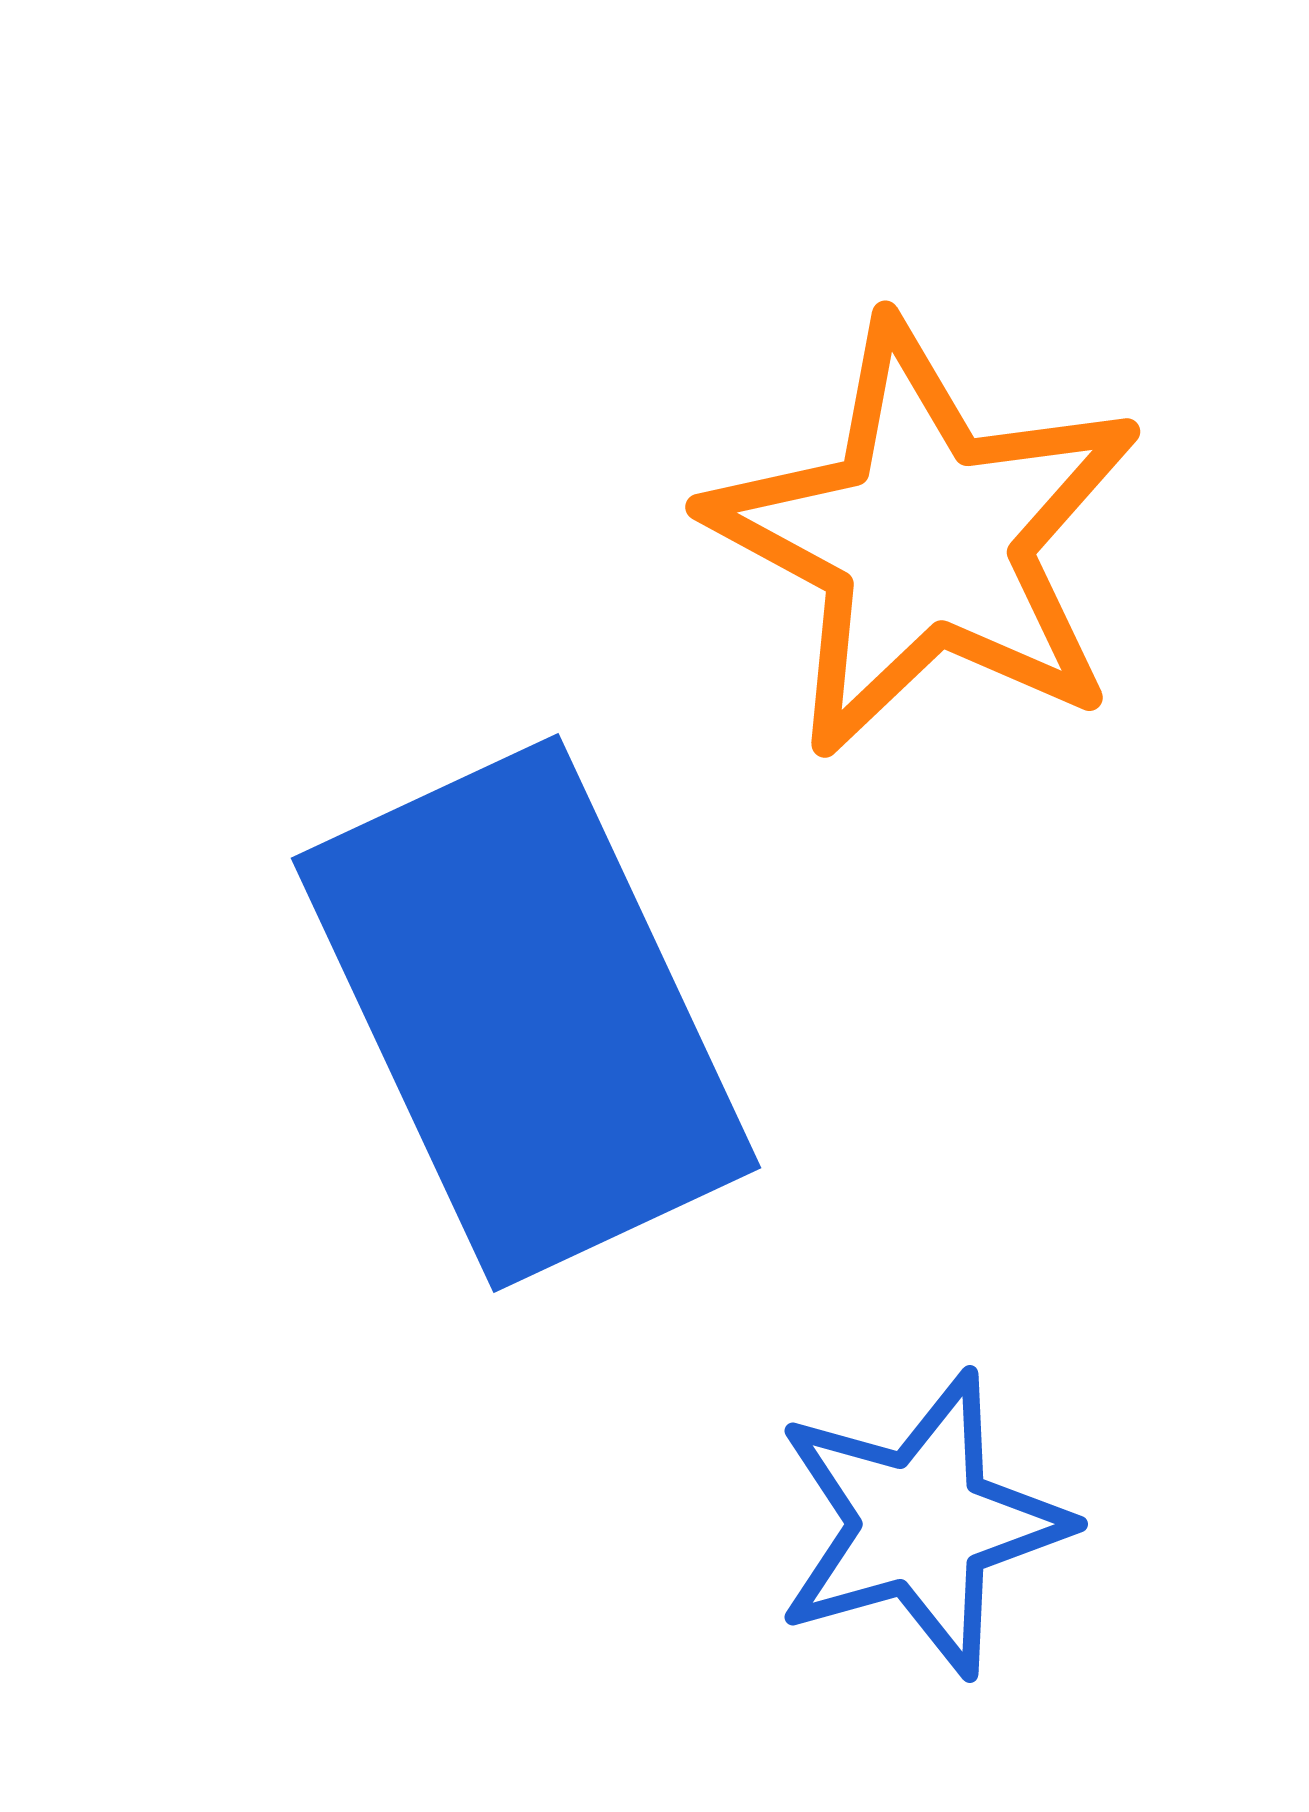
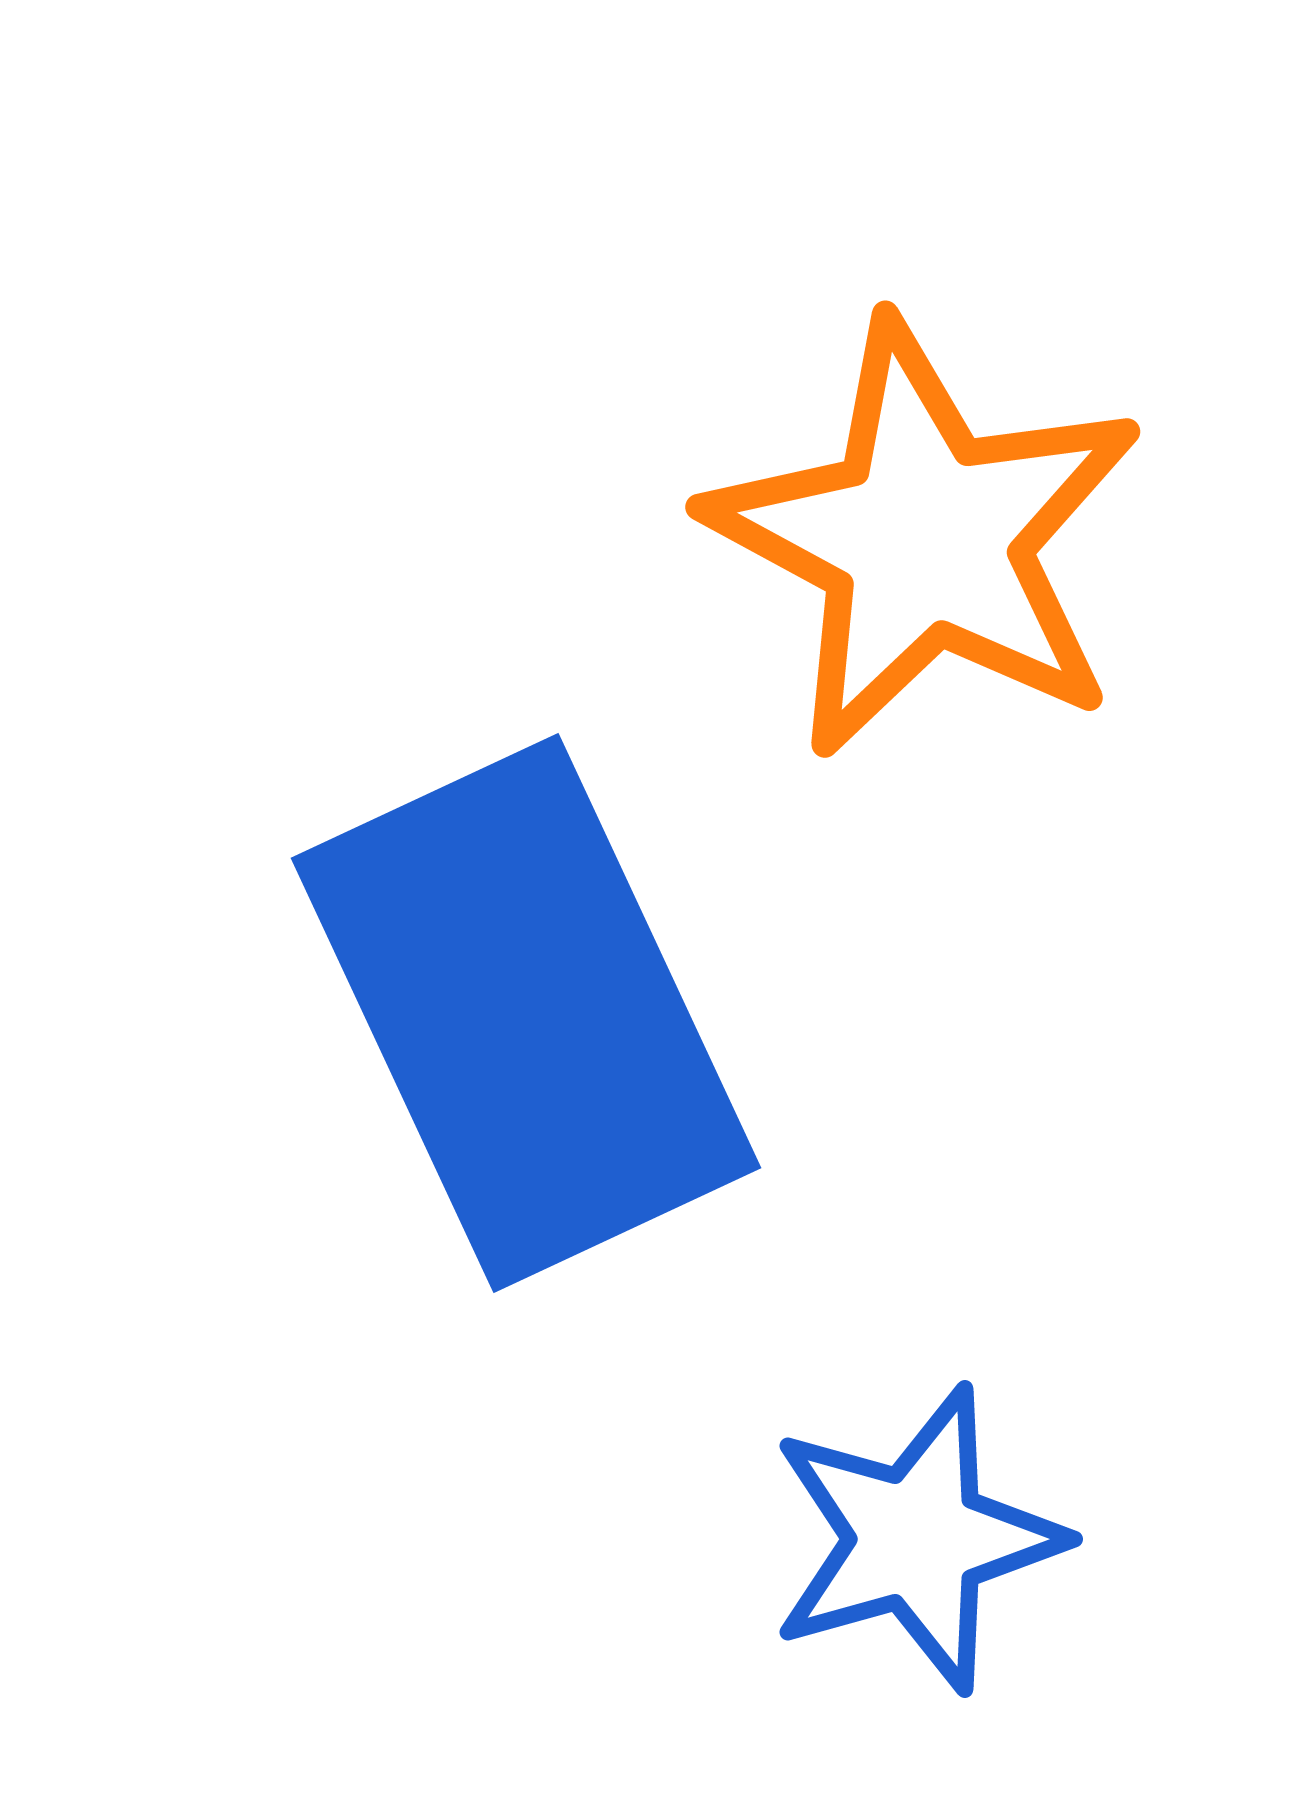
blue star: moved 5 px left, 15 px down
